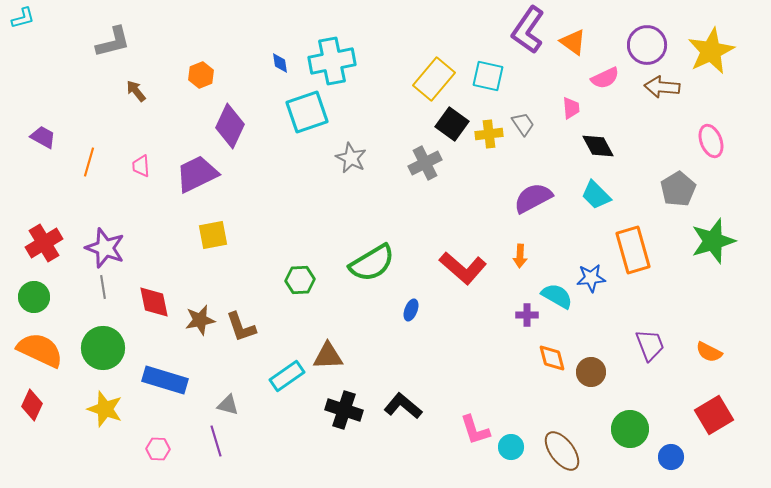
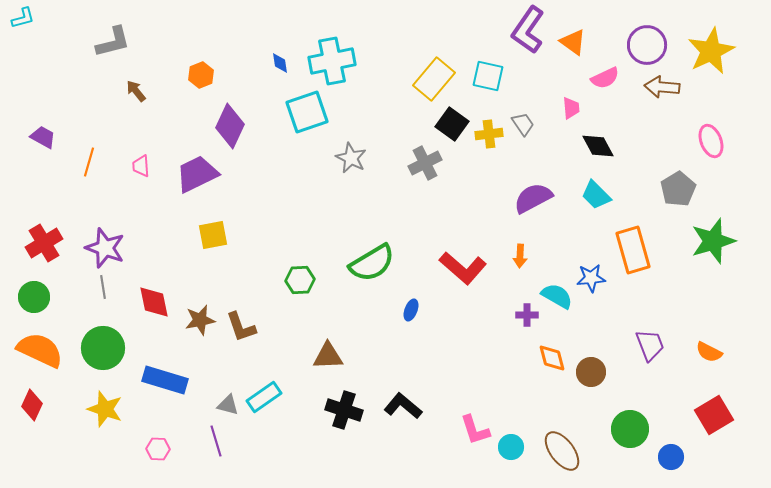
cyan rectangle at (287, 376): moved 23 px left, 21 px down
